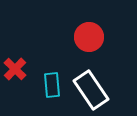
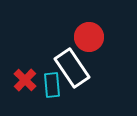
red cross: moved 10 px right, 11 px down
white rectangle: moved 19 px left, 22 px up
